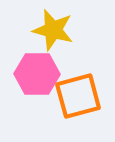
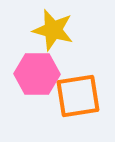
orange square: rotated 6 degrees clockwise
